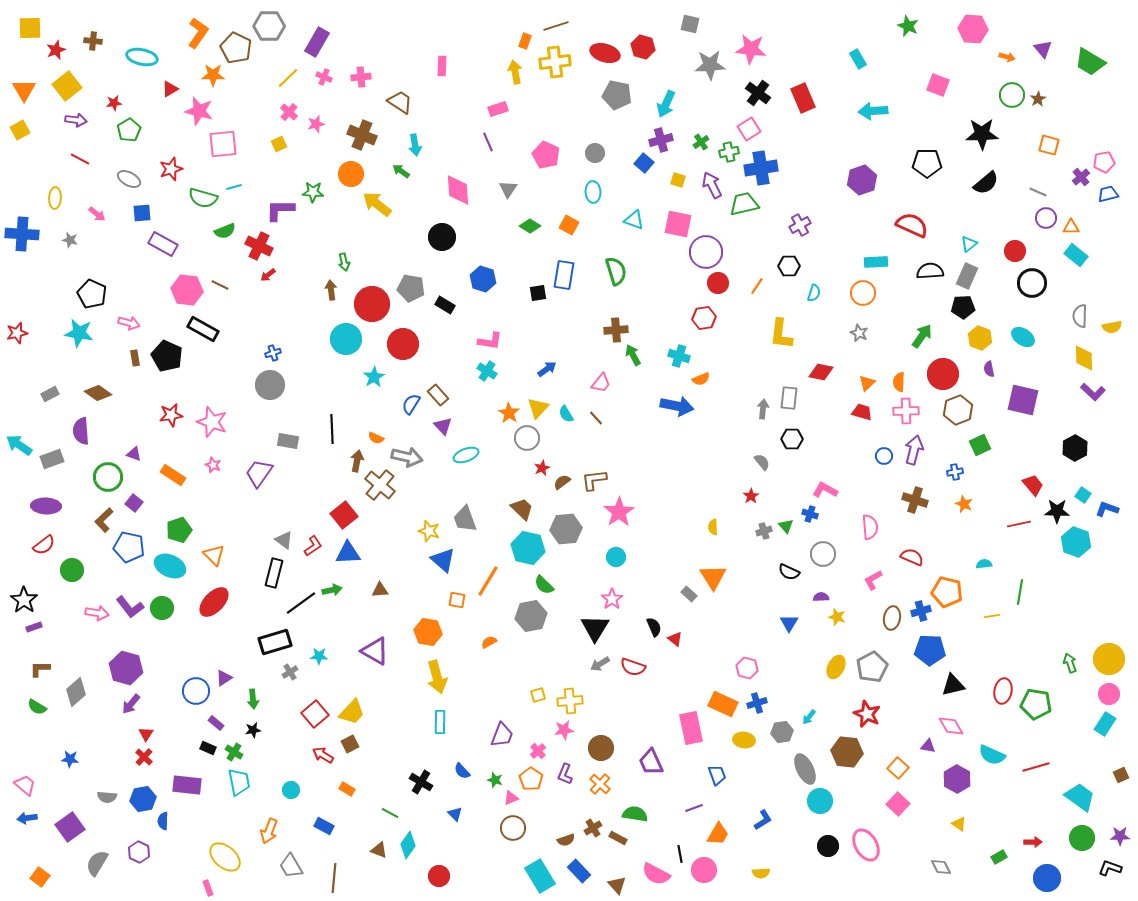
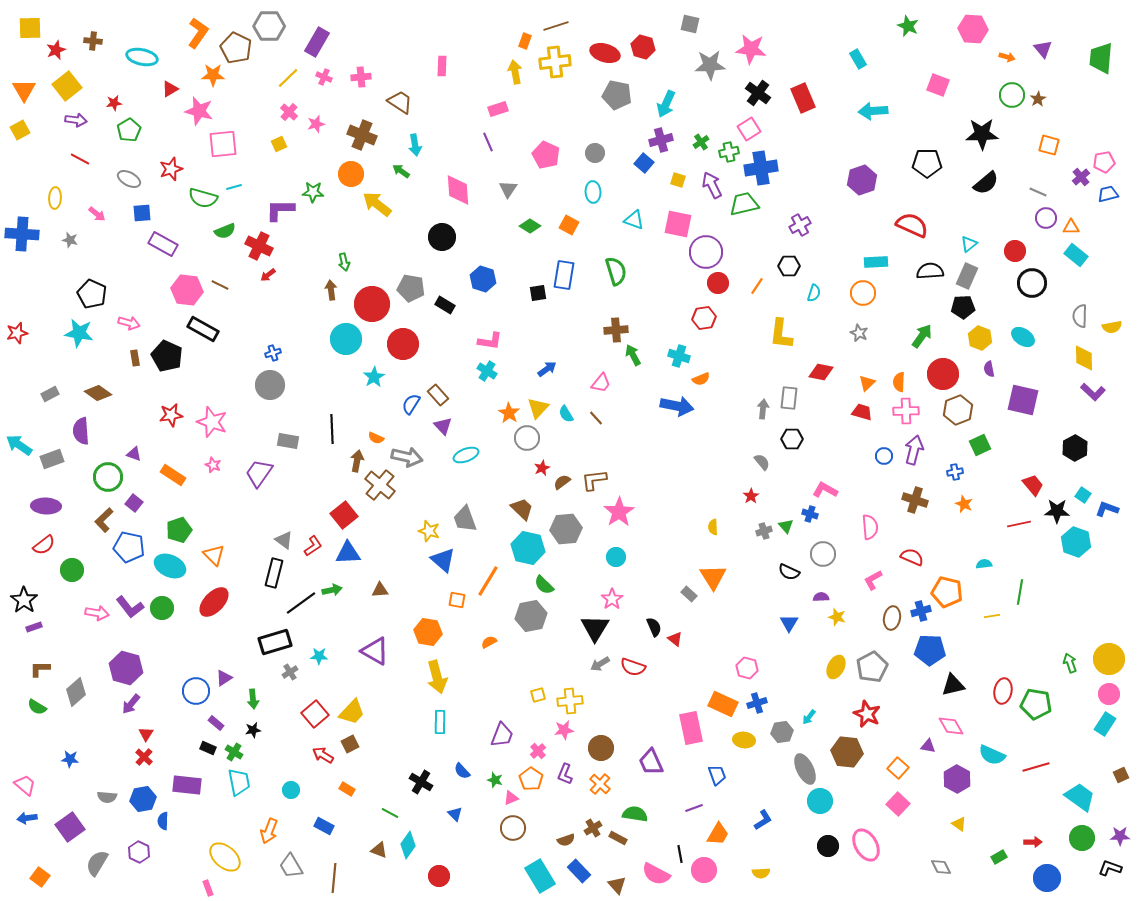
green trapezoid at (1090, 62): moved 11 px right, 4 px up; rotated 64 degrees clockwise
